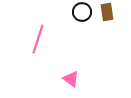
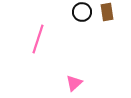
pink triangle: moved 3 px right, 4 px down; rotated 42 degrees clockwise
